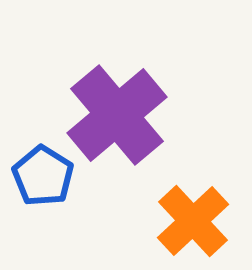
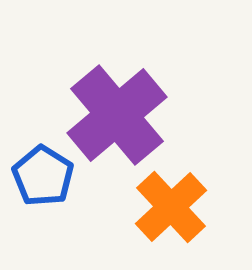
orange cross: moved 22 px left, 14 px up
